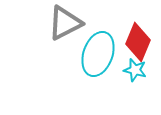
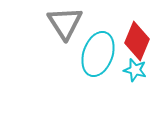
gray triangle: rotated 36 degrees counterclockwise
red diamond: moved 1 px left, 1 px up
